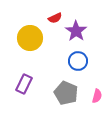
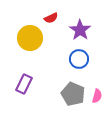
red semicircle: moved 4 px left
purple star: moved 4 px right, 1 px up
blue circle: moved 1 px right, 2 px up
gray pentagon: moved 7 px right, 1 px down
